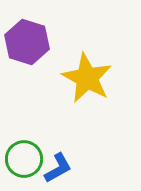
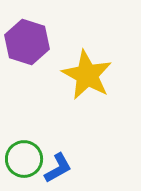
yellow star: moved 3 px up
